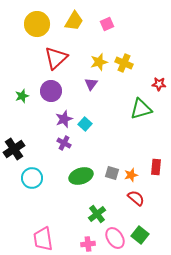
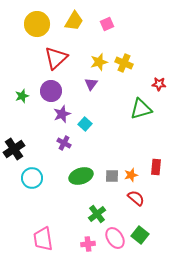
purple star: moved 2 px left, 5 px up
gray square: moved 3 px down; rotated 16 degrees counterclockwise
